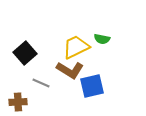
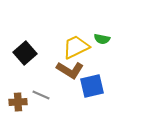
gray line: moved 12 px down
